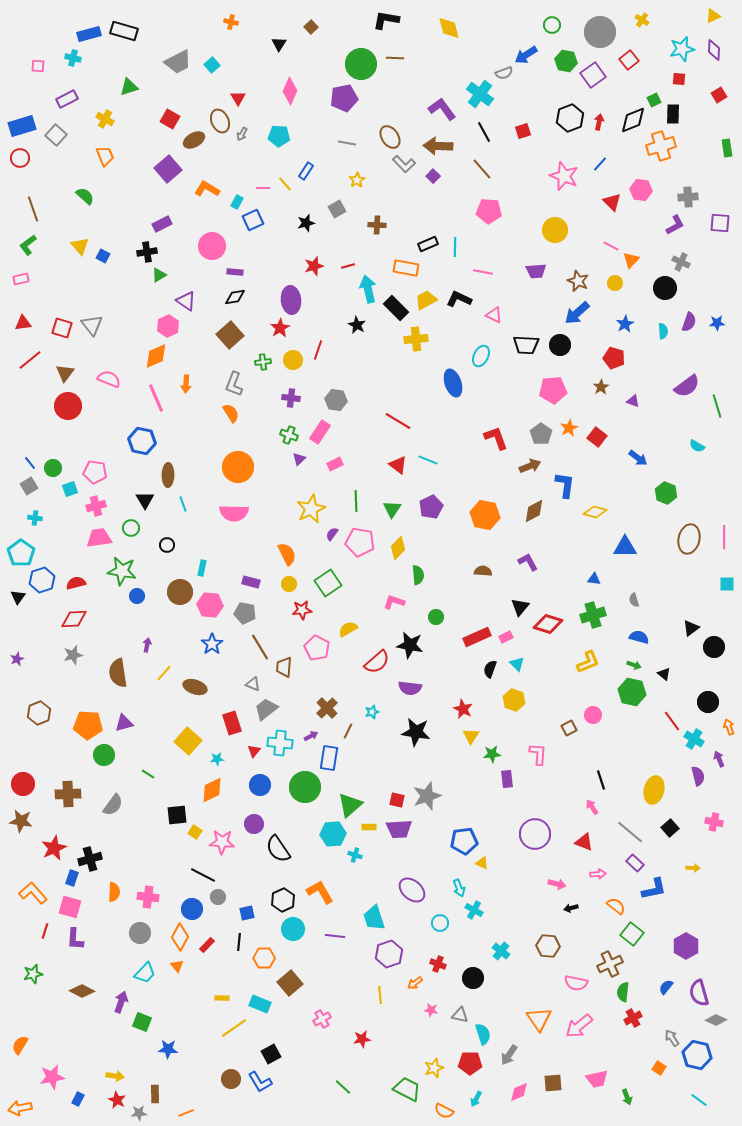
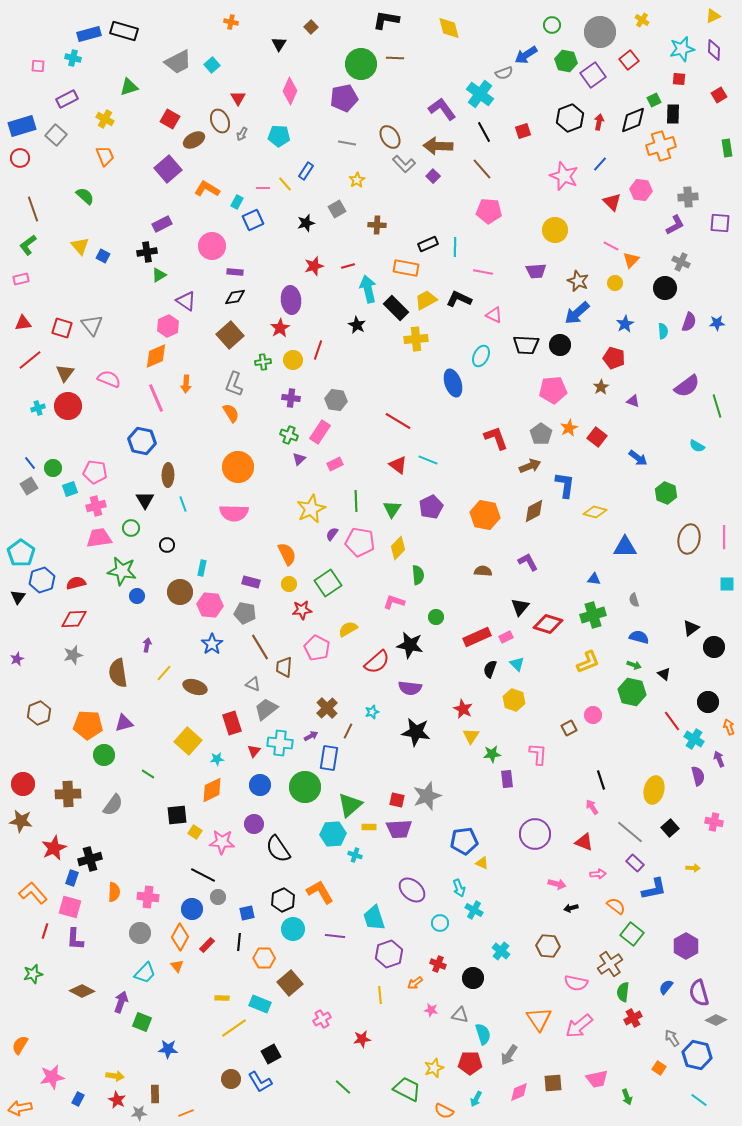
cyan cross at (35, 518): moved 3 px right, 110 px up; rotated 24 degrees counterclockwise
brown cross at (610, 964): rotated 10 degrees counterclockwise
